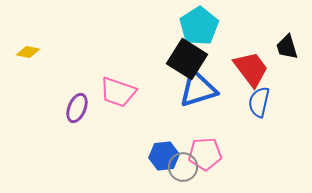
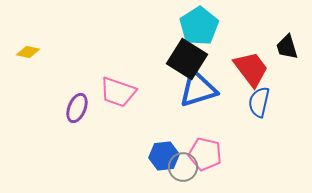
pink pentagon: rotated 16 degrees clockwise
